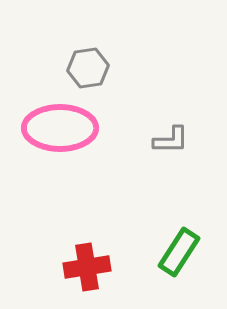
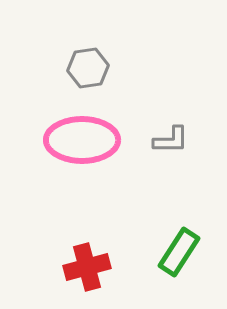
pink ellipse: moved 22 px right, 12 px down
red cross: rotated 6 degrees counterclockwise
